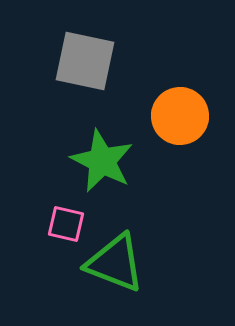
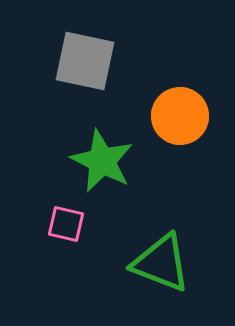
green triangle: moved 46 px right
